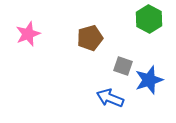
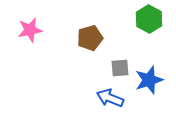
pink star: moved 2 px right, 4 px up; rotated 10 degrees clockwise
gray square: moved 3 px left, 2 px down; rotated 24 degrees counterclockwise
